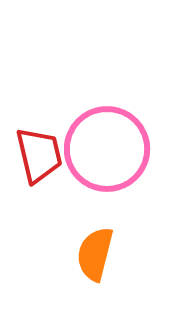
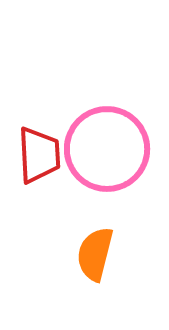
red trapezoid: rotated 10 degrees clockwise
